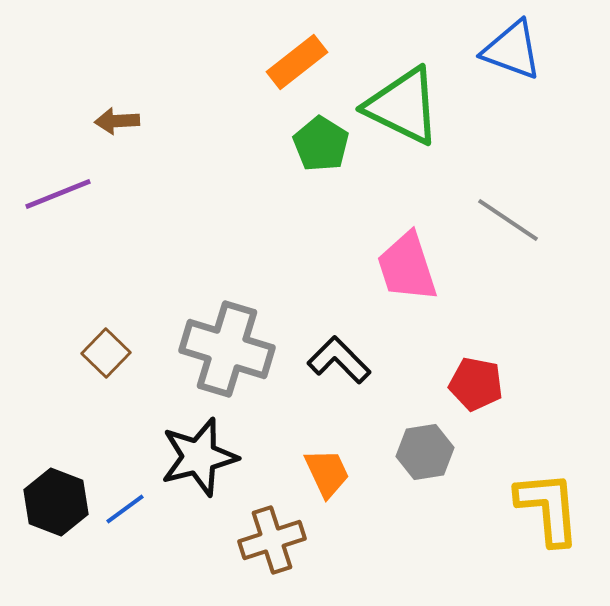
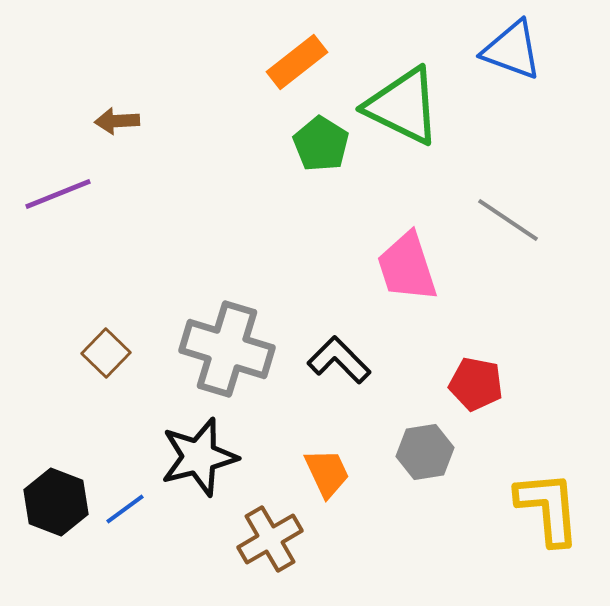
brown cross: moved 2 px left, 1 px up; rotated 12 degrees counterclockwise
